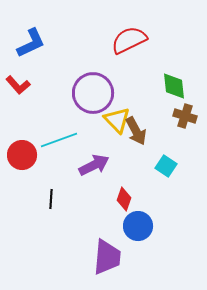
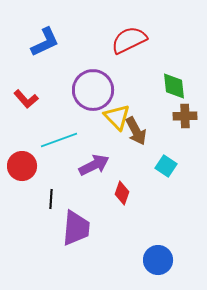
blue L-shape: moved 14 px right, 1 px up
red L-shape: moved 8 px right, 14 px down
purple circle: moved 3 px up
brown cross: rotated 20 degrees counterclockwise
yellow triangle: moved 3 px up
red circle: moved 11 px down
red diamond: moved 2 px left, 6 px up
blue circle: moved 20 px right, 34 px down
purple trapezoid: moved 31 px left, 29 px up
